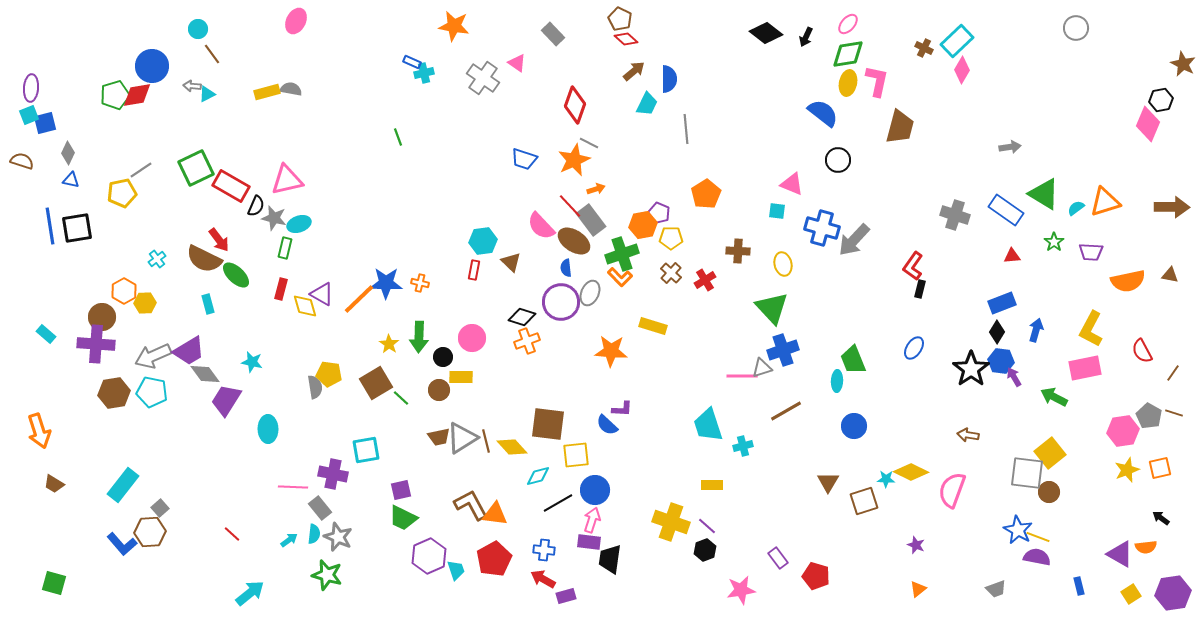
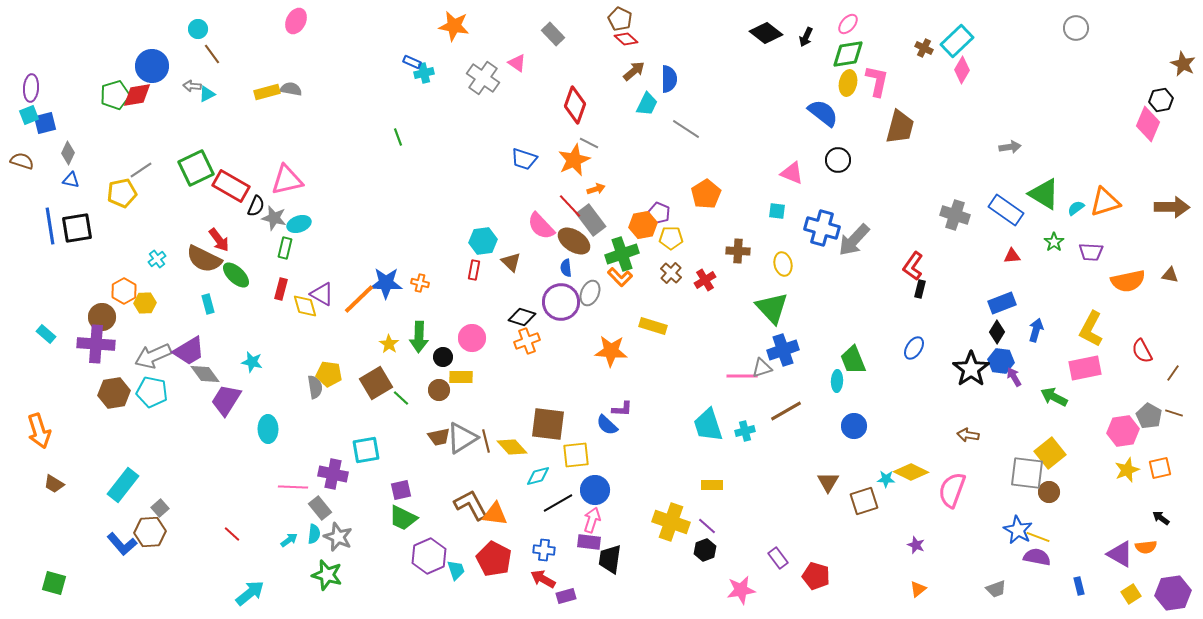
gray line at (686, 129): rotated 52 degrees counterclockwise
pink triangle at (792, 184): moved 11 px up
cyan cross at (743, 446): moved 2 px right, 15 px up
red pentagon at (494, 559): rotated 16 degrees counterclockwise
